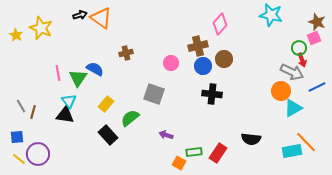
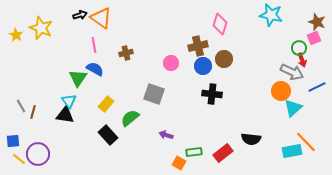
pink diamond at (220, 24): rotated 25 degrees counterclockwise
pink line at (58, 73): moved 36 px right, 28 px up
cyan triangle at (293, 108): rotated 12 degrees counterclockwise
blue square at (17, 137): moved 4 px left, 4 px down
red rectangle at (218, 153): moved 5 px right; rotated 18 degrees clockwise
